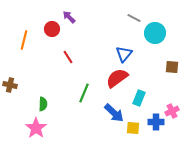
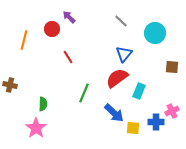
gray line: moved 13 px left, 3 px down; rotated 16 degrees clockwise
cyan rectangle: moved 7 px up
